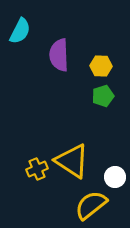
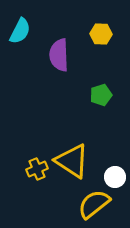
yellow hexagon: moved 32 px up
green pentagon: moved 2 px left, 1 px up
yellow semicircle: moved 3 px right, 1 px up
